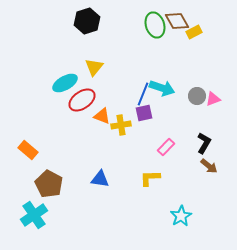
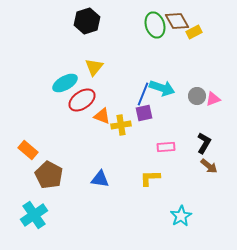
pink rectangle: rotated 42 degrees clockwise
brown pentagon: moved 9 px up
